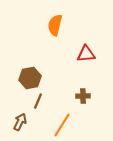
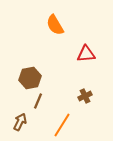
orange semicircle: rotated 45 degrees counterclockwise
brown cross: moved 2 px right; rotated 24 degrees counterclockwise
